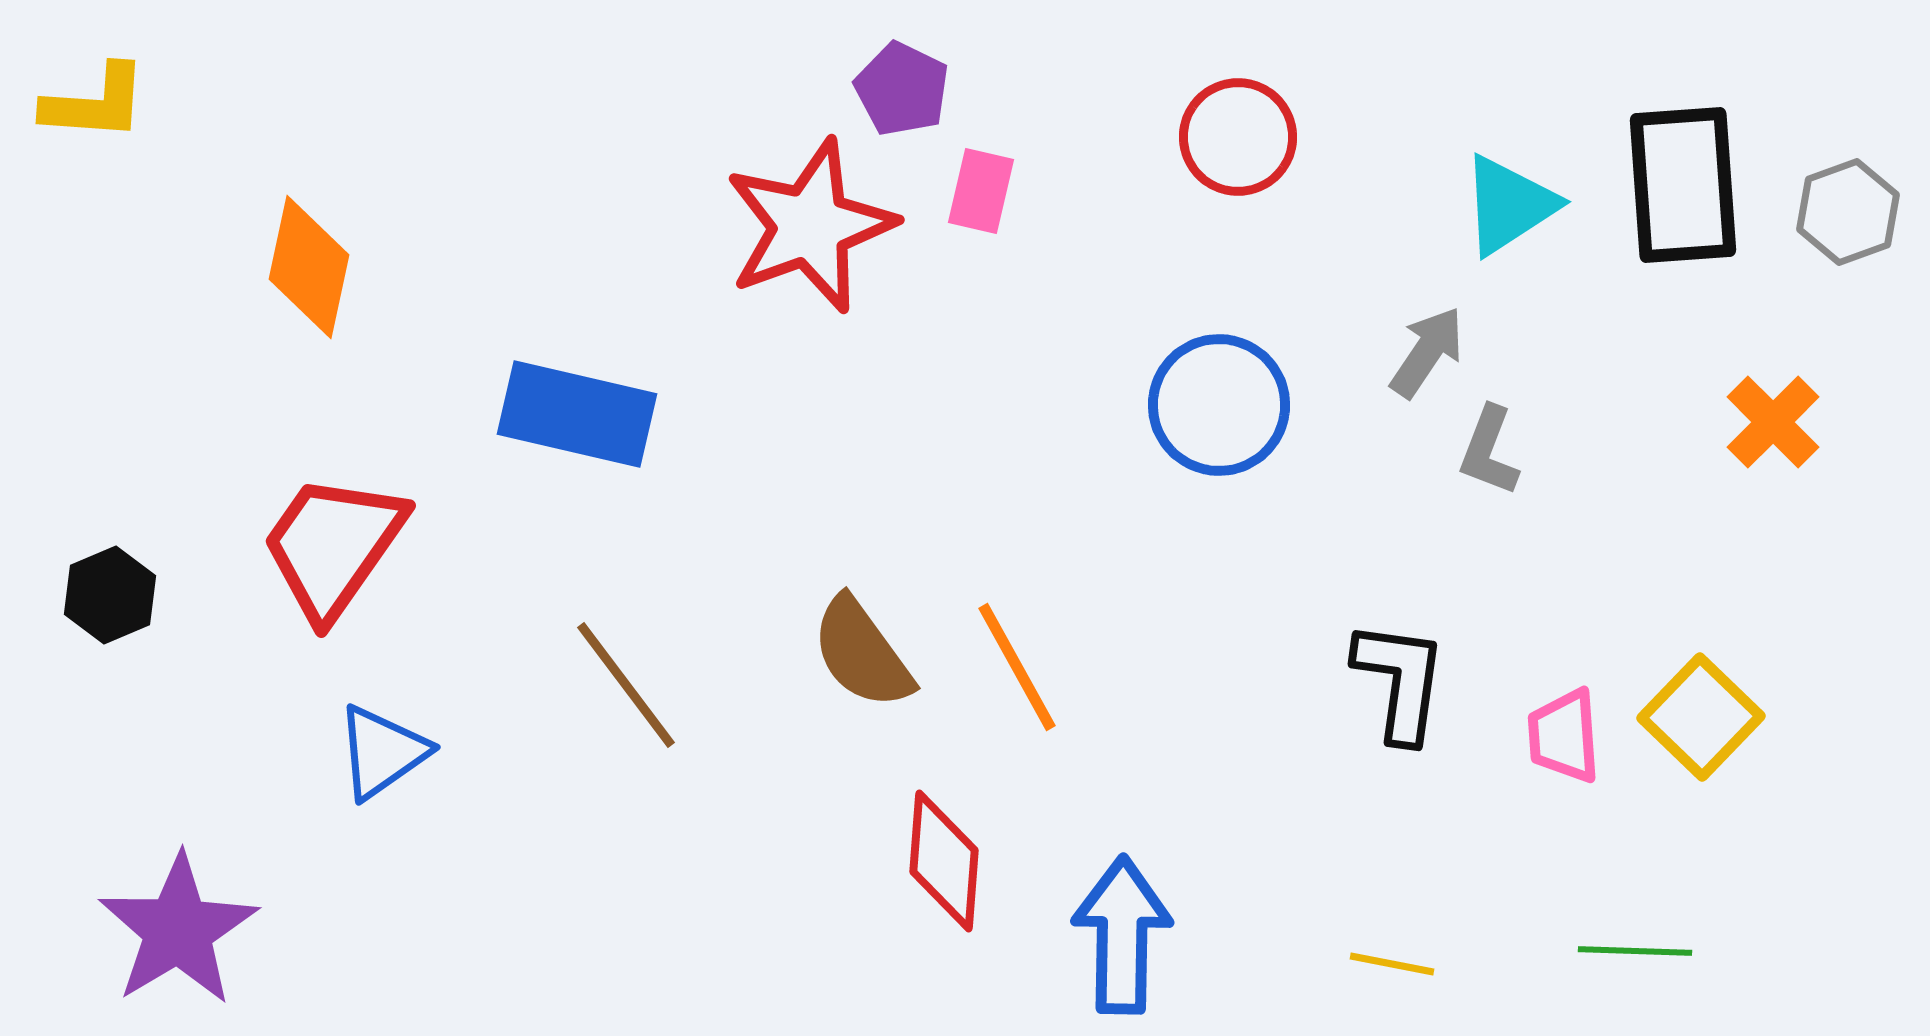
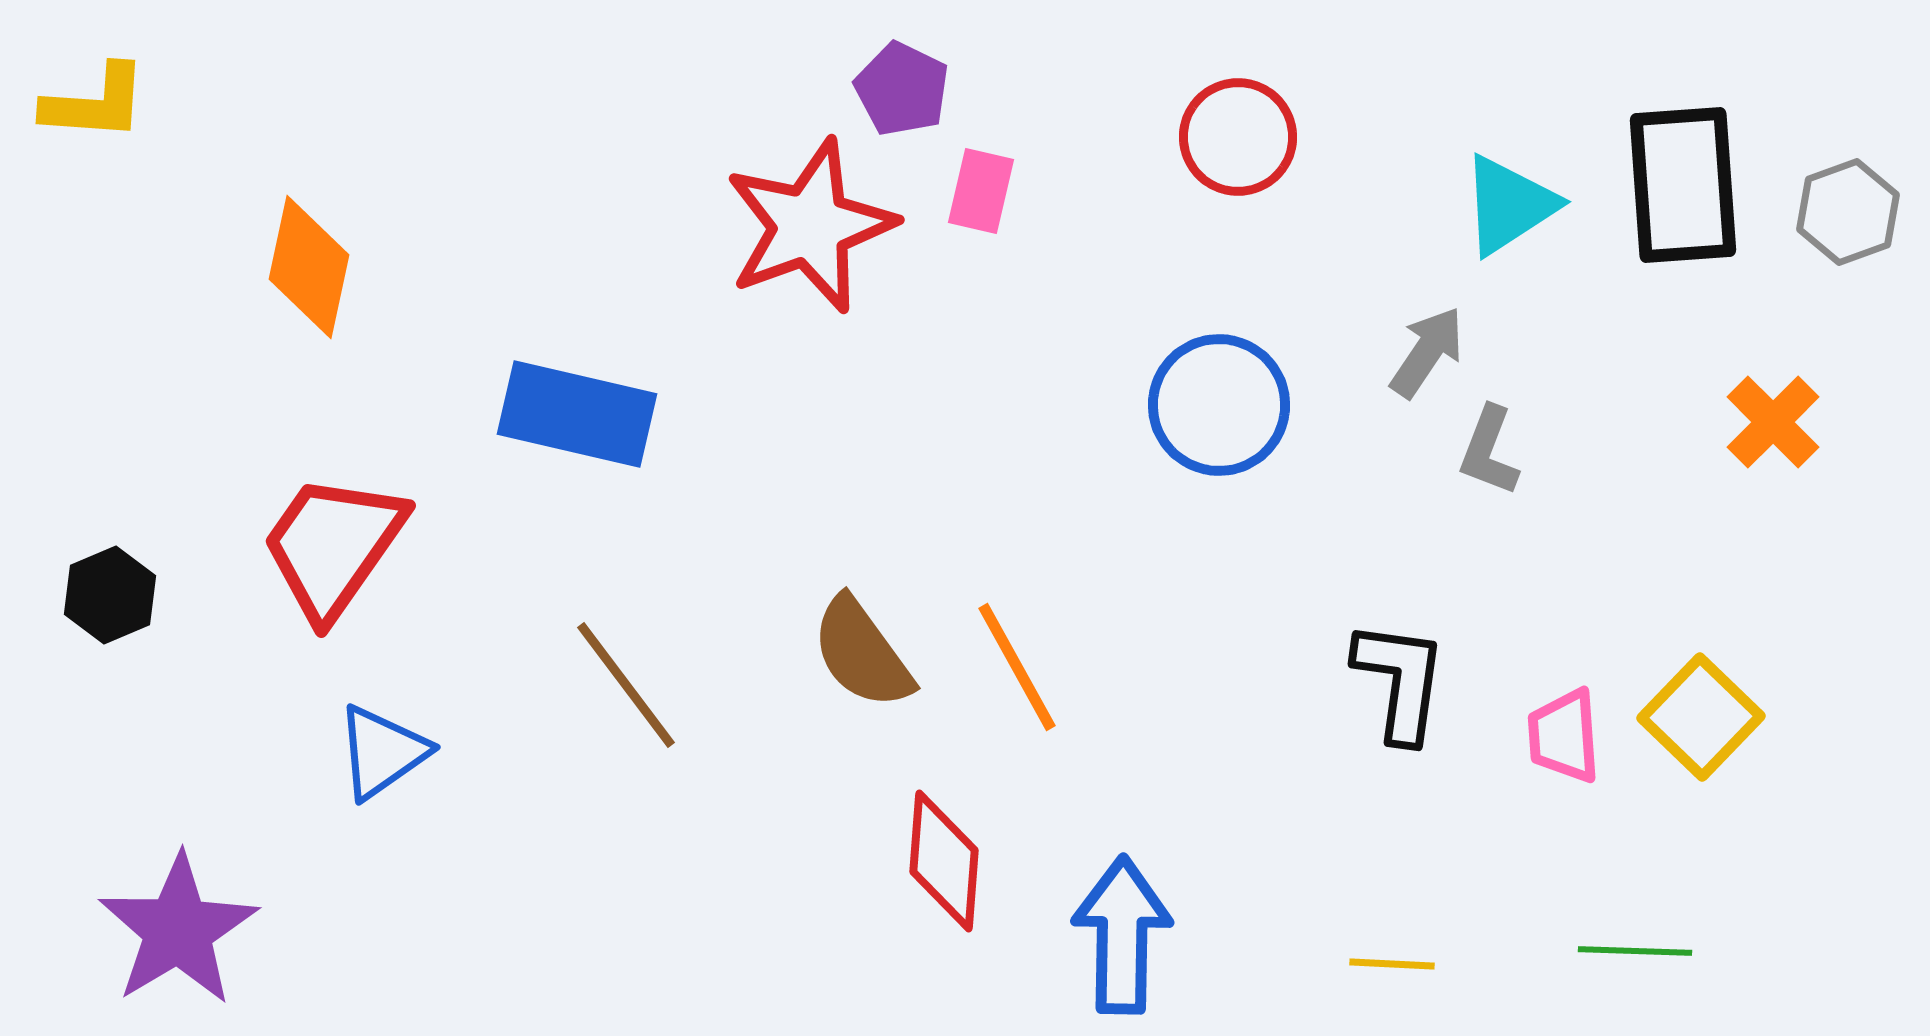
yellow line: rotated 8 degrees counterclockwise
